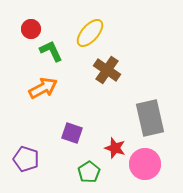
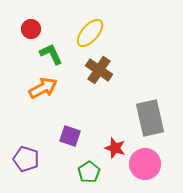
green L-shape: moved 3 px down
brown cross: moved 8 px left
purple square: moved 2 px left, 3 px down
